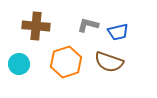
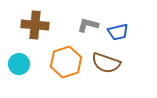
brown cross: moved 1 px left, 1 px up
brown semicircle: moved 3 px left, 1 px down
